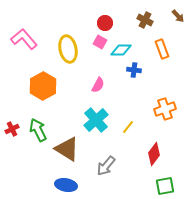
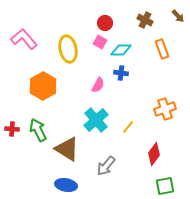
blue cross: moved 13 px left, 3 px down
red cross: rotated 32 degrees clockwise
